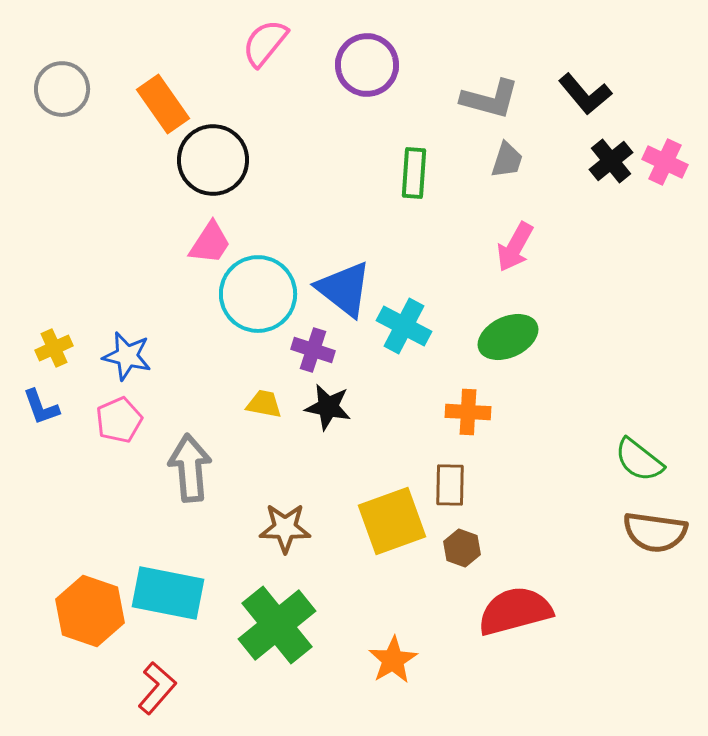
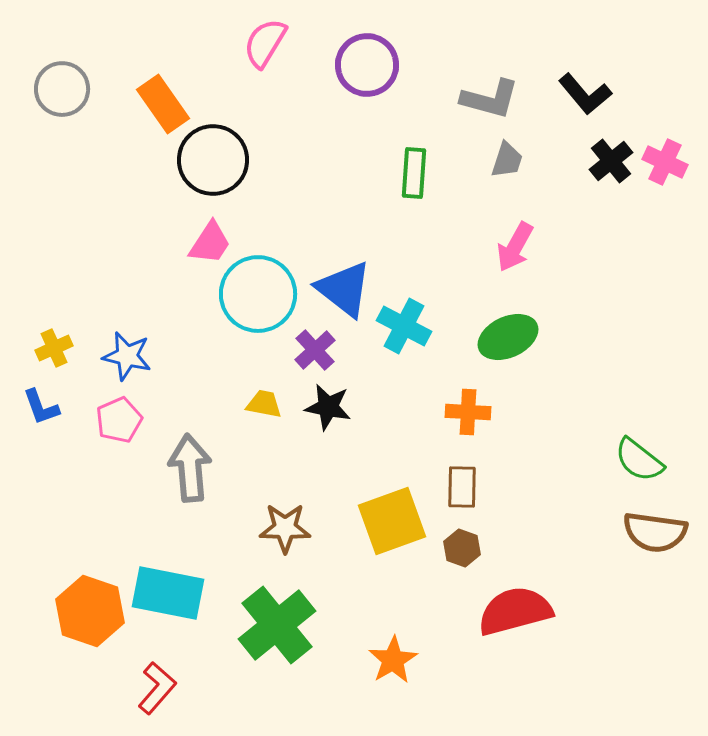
pink semicircle: rotated 8 degrees counterclockwise
purple cross: moved 2 px right; rotated 30 degrees clockwise
brown rectangle: moved 12 px right, 2 px down
